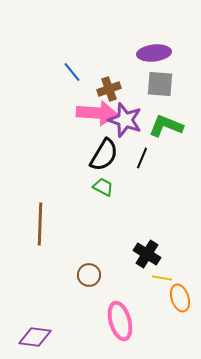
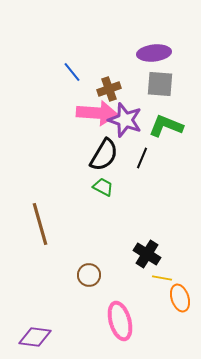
brown line: rotated 18 degrees counterclockwise
